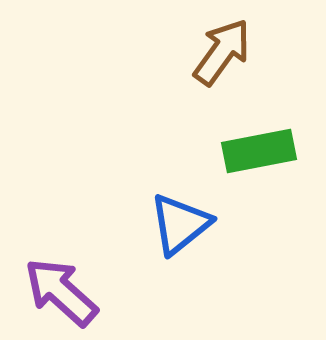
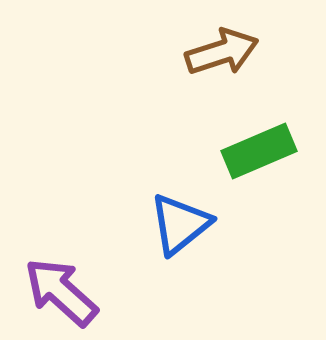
brown arrow: rotated 36 degrees clockwise
green rectangle: rotated 12 degrees counterclockwise
